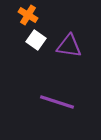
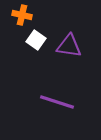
orange cross: moved 6 px left; rotated 18 degrees counterclockwise
